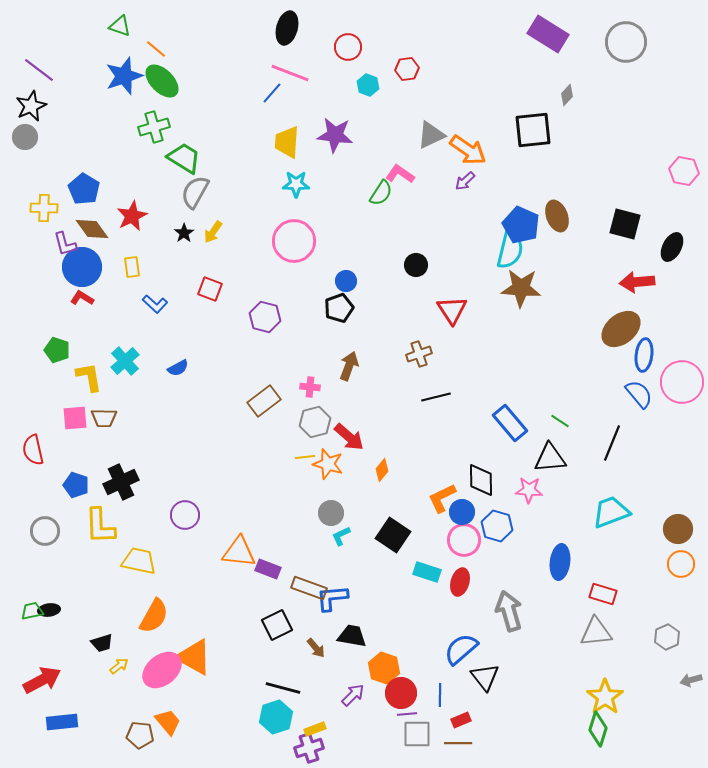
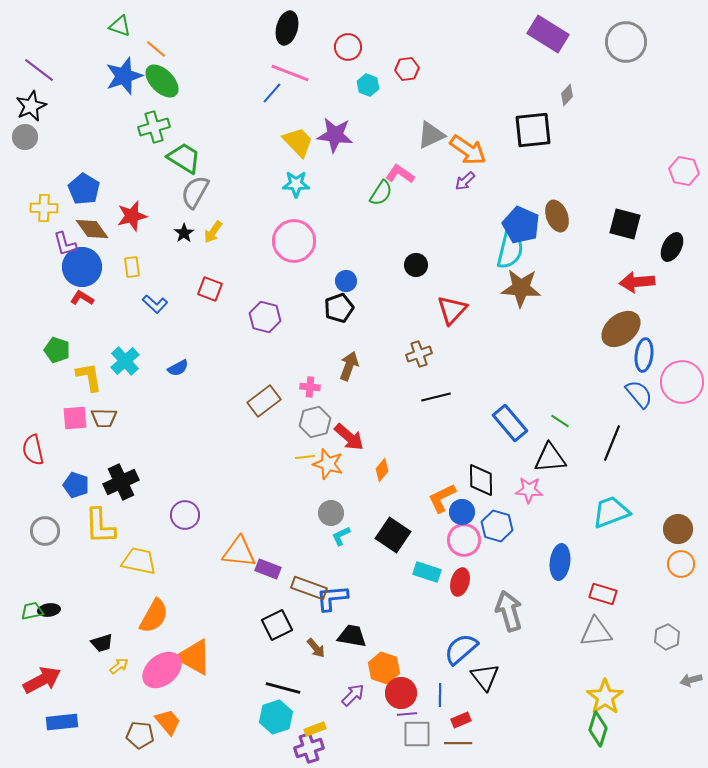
yellow trapezoid at (287, 142): moved 11 px right; rotated 132 degrees clockwise
red star at (132, 216): rotated 12 degrees clockwise
red triangle at (452, 310): rotated 16 degrees clockwise
